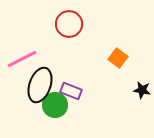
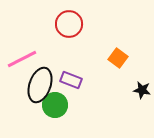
purple rectangle: moved 11 px up
